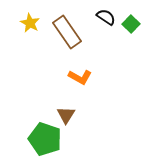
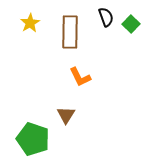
black semicircle: rotated 36 degrees clockwise
yellow star: rotated 12 degrees clockwise
brown rectangle: moved 3 px right; rotated 36 degrees clockwise
orange L-shape: rotated 35 degrees clockwise
green pentagon: moved 12 px left
